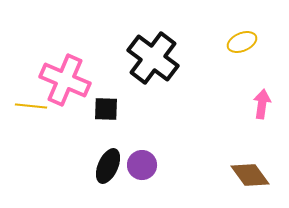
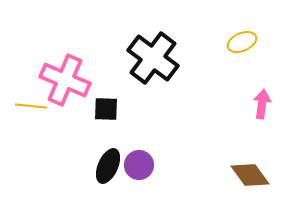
purple circle: moved 3 px left
